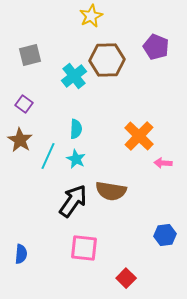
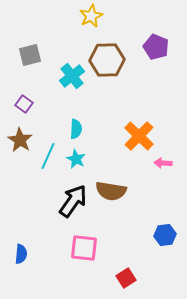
cyan cross: moved 2 px left
red square: rotated 12 degrees clockwise
